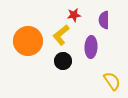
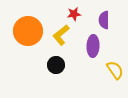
red star: moved 1 px up
orange circle: moved 10 px up
purple ellipse: moved 2 px right, 1 px up
black circle: moved 7 px left, 4 px down
yellow semicircle: moved 3 px right, 11 px up
